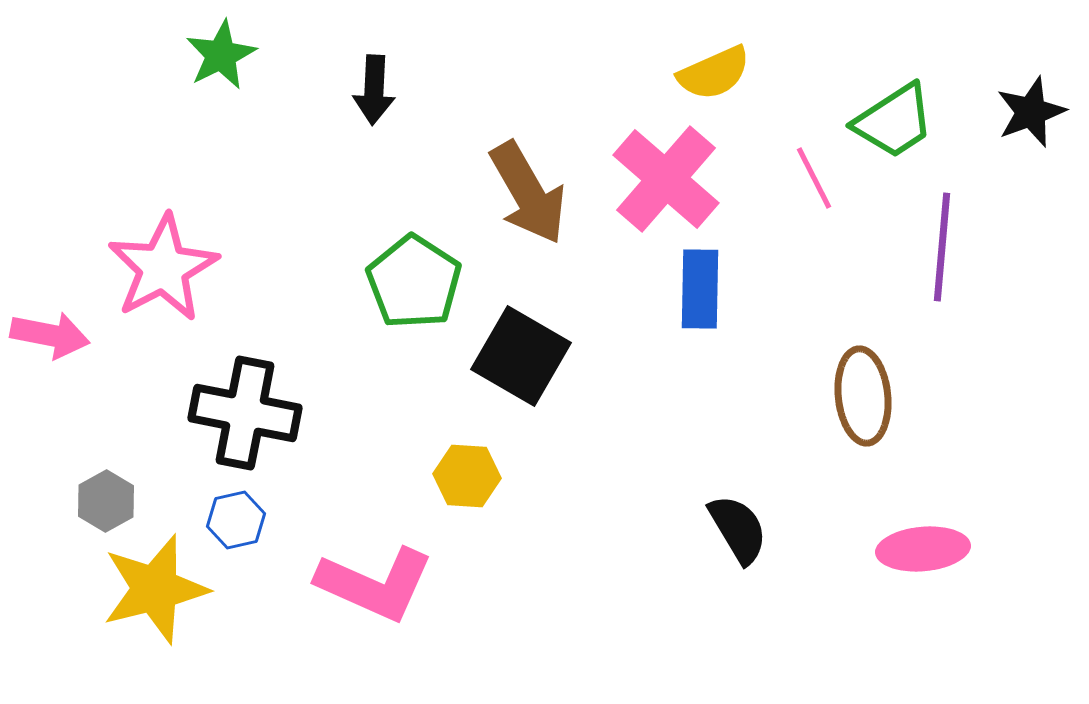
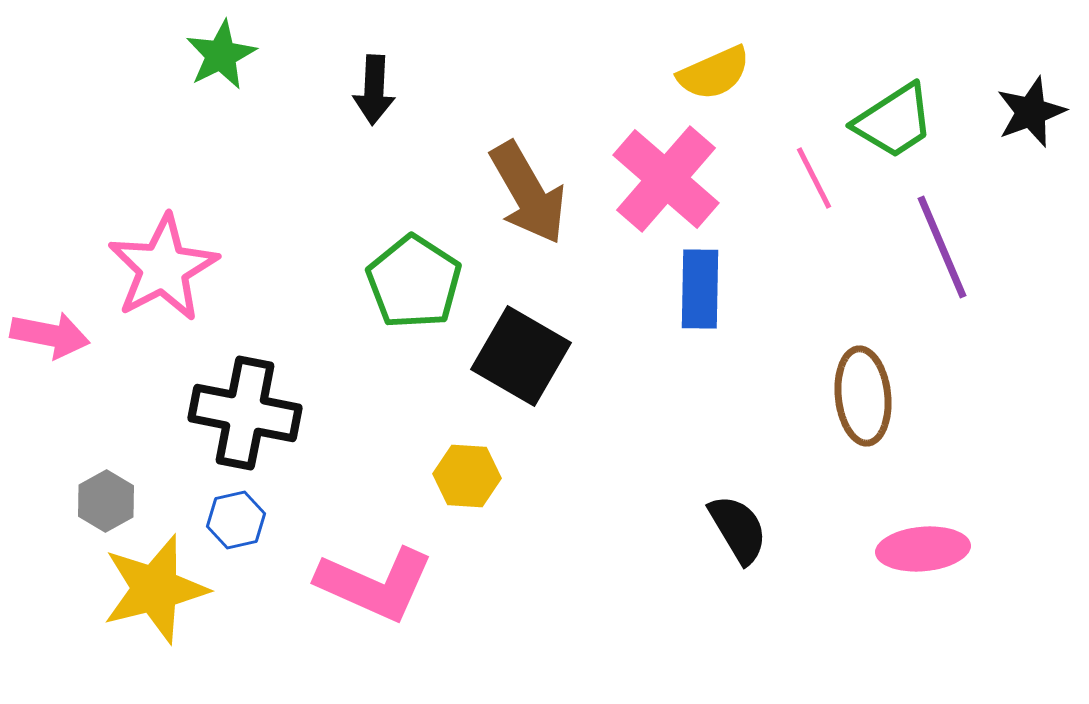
purple line: rotated 28 degrees counterclockwise
